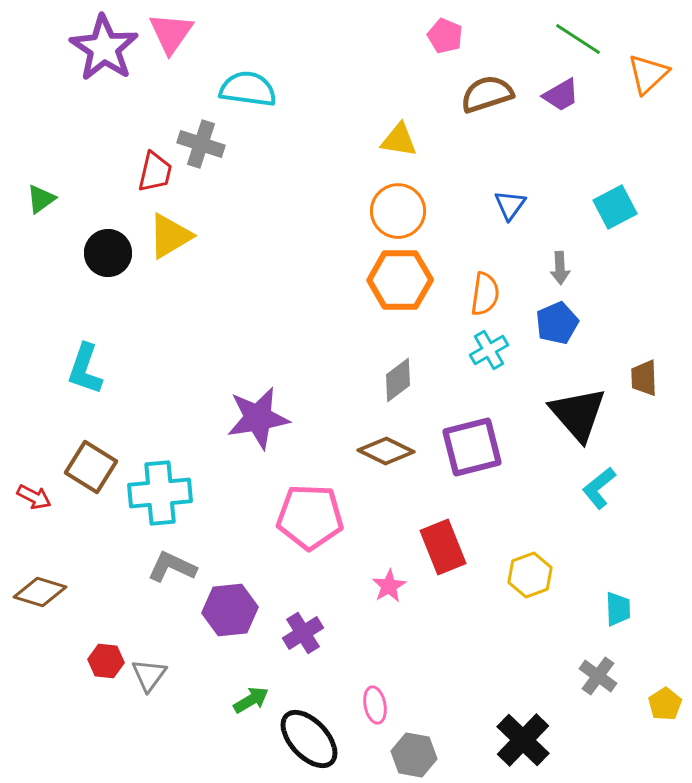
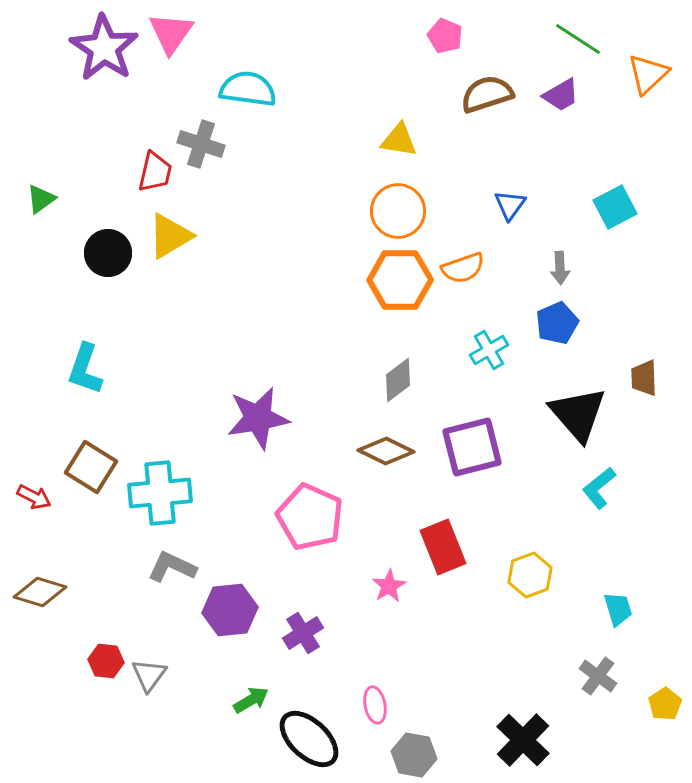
orange semicircle at (485, 294): moved 22 px left, 26 px up; rotated 63 degrees clockwise
pink pentagon at (310, 517): rotated 22 degrees clockwise
cyan trapezoid at (618, 609): rotated 15 degrees counterclockwise
black ellipse at (309, 739): rotated 4 degrees counterclockwise
